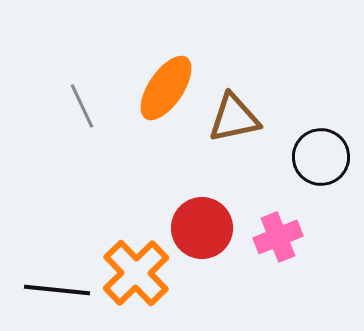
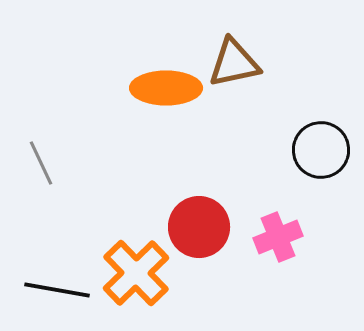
orange ellipse: rotated 56 degrees clockwise
gray line: moved 41 px left, 57 px down
brown triangle: moved 55 px up
black circle: moved 7 px up
red circle: moved 3 px left, 1 px up
black line: rotated 4 degrees clockwise
